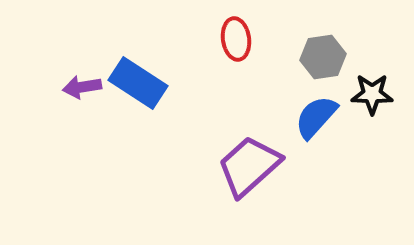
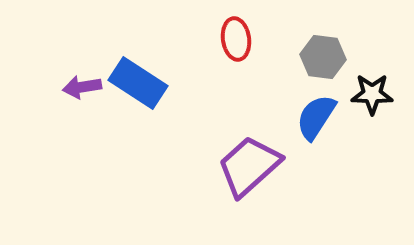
gray hexagon: rotated 15 degrees clockwise
blue semicircle: rotated 9 degrees counterclockwise
